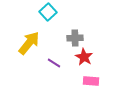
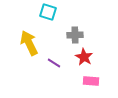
cyan square: rotated 30 degrees counterclockwise
gray cross: moved 3 px up
yellow arrow: rotated 65 degrees counterclockwise
